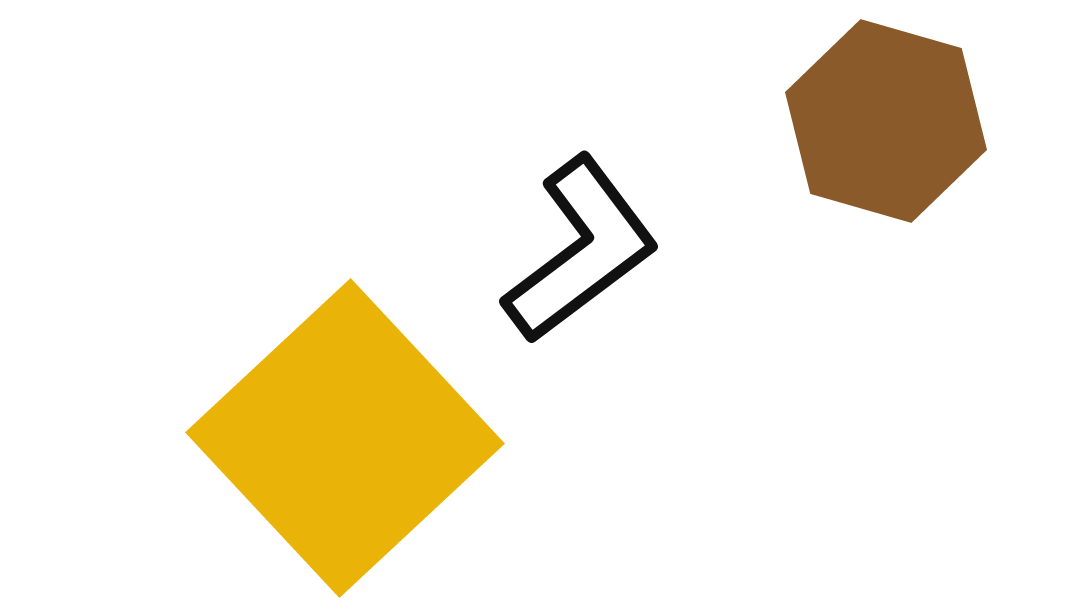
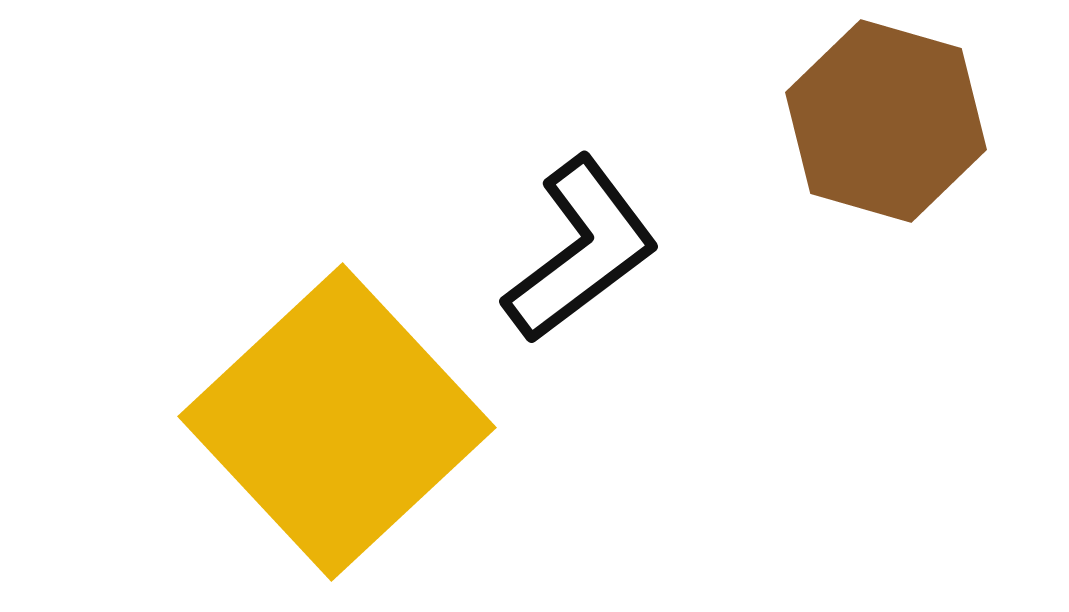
yellow square: moved 8 px left, 16 px up
